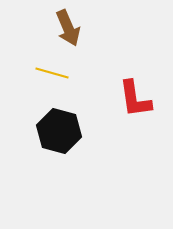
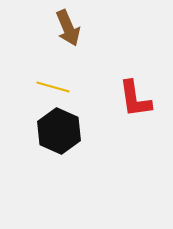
yellow line: moved 1 px right, 14 px down
black hexagon: rotated 9 degrees clockwise
